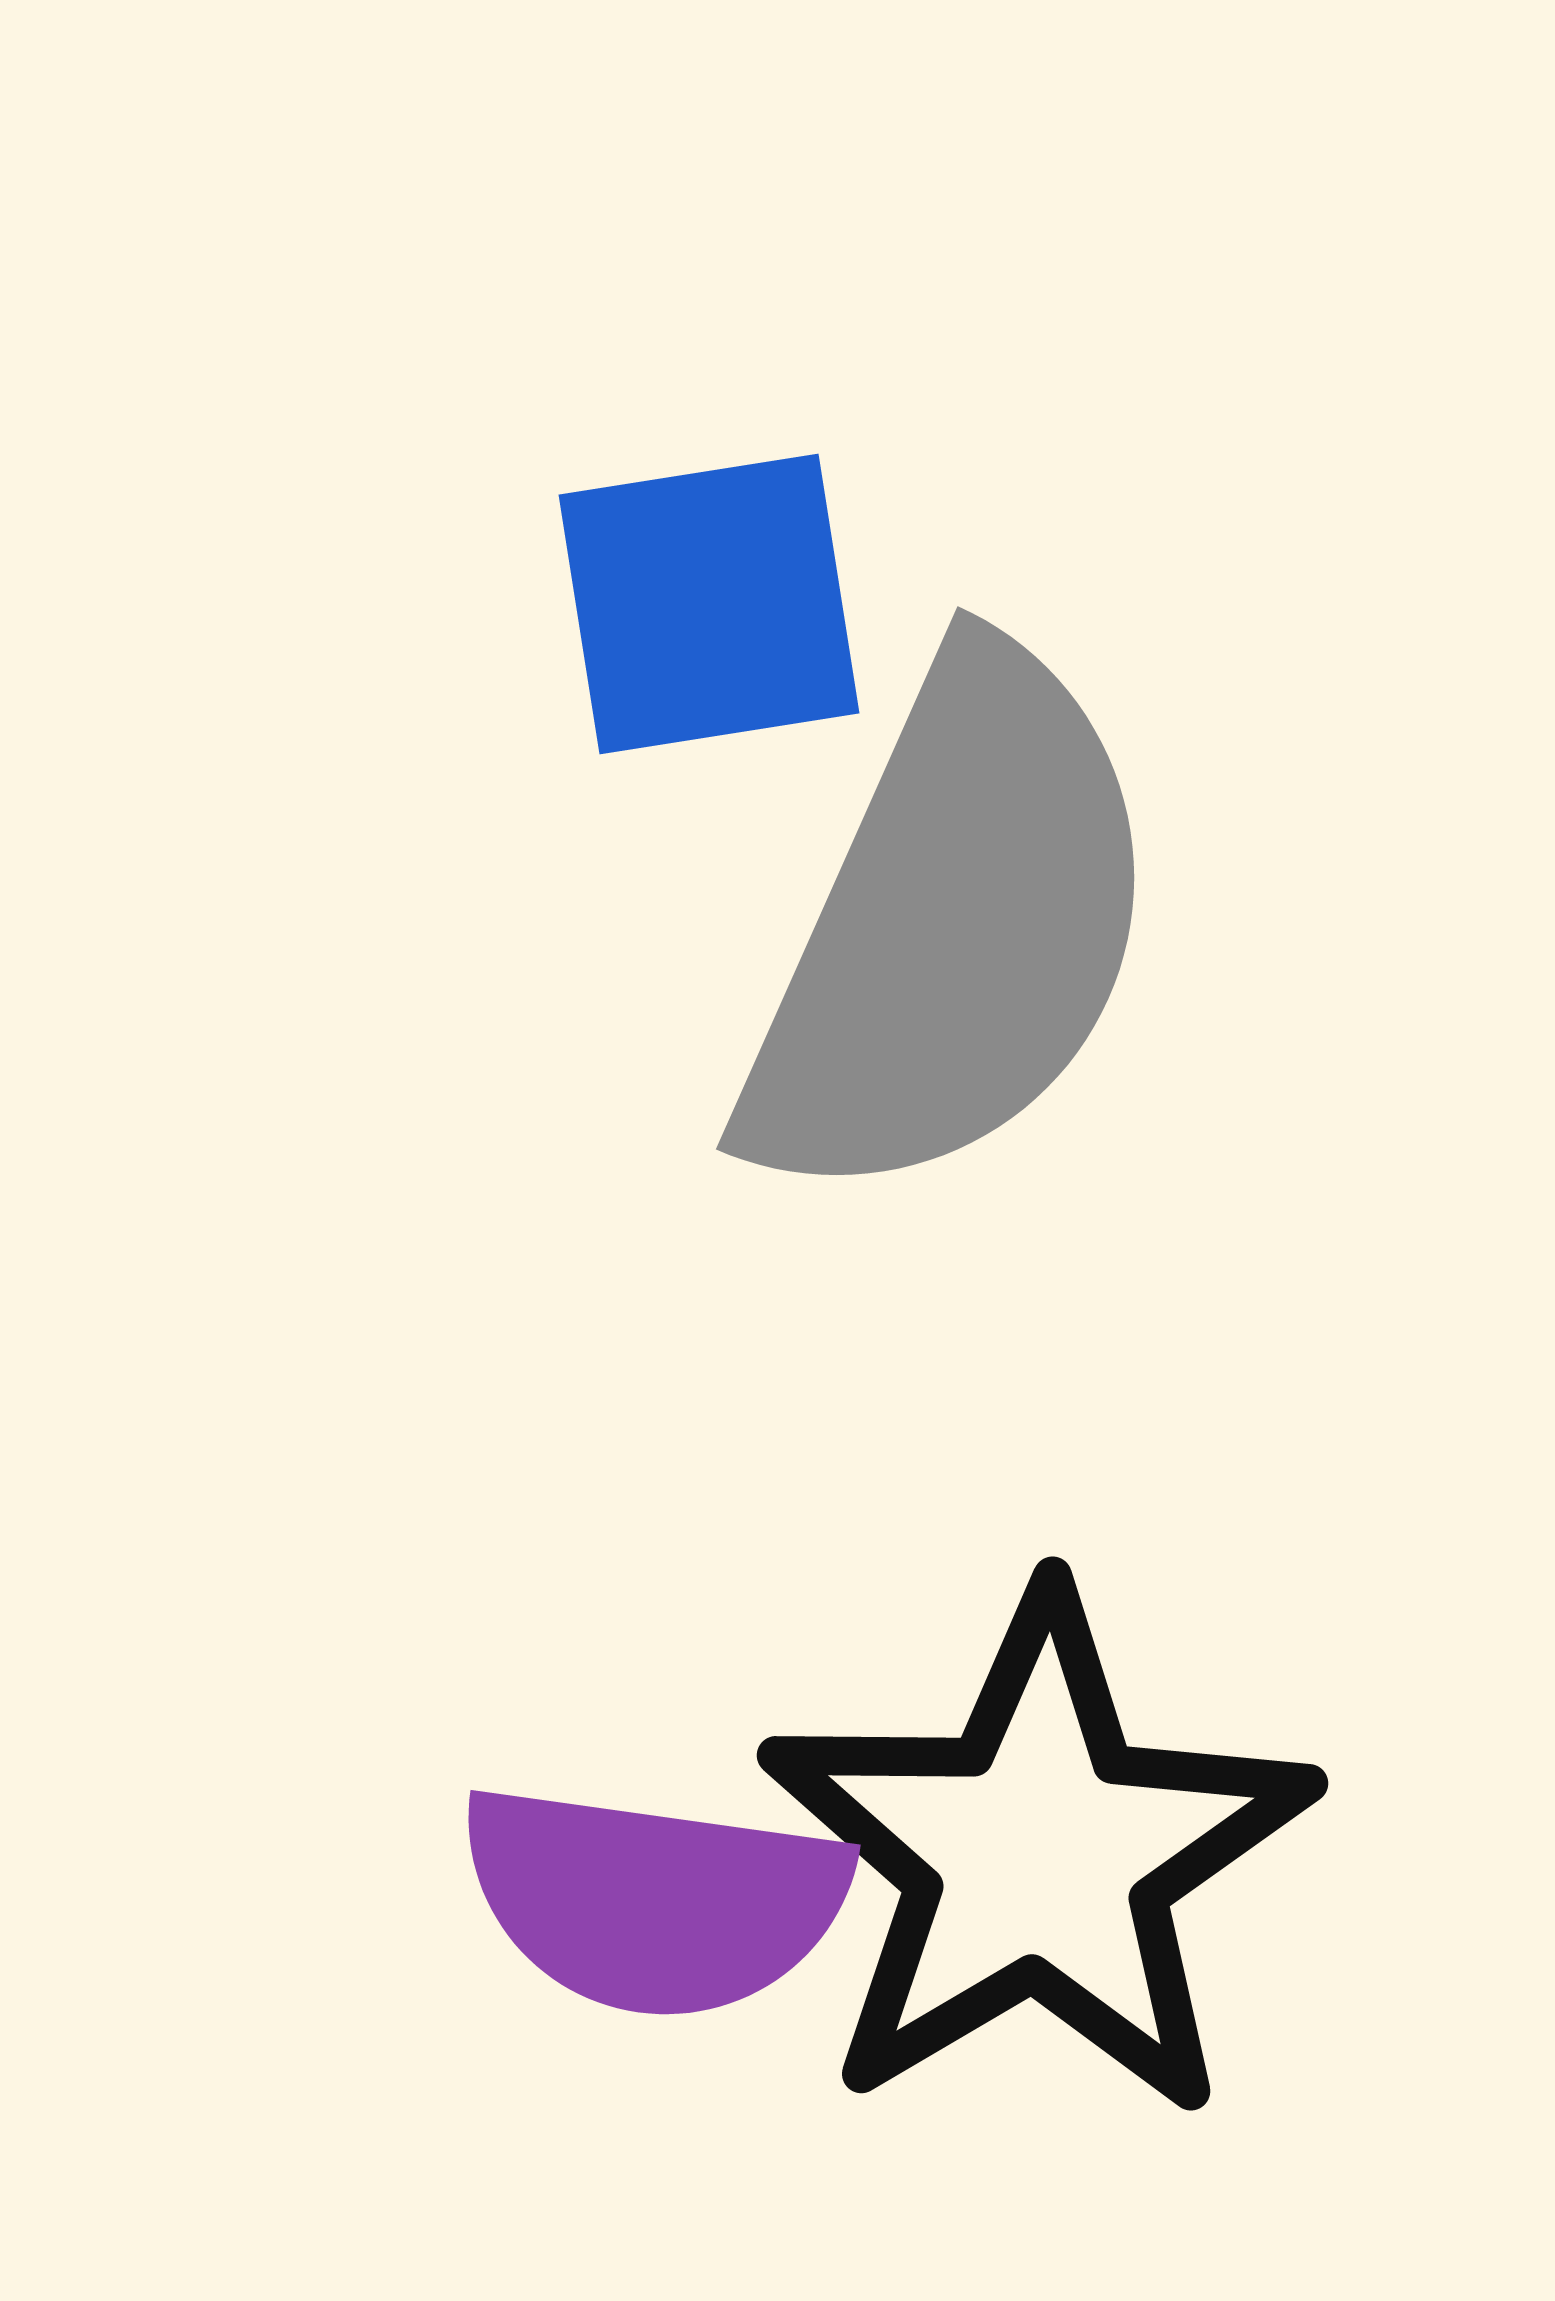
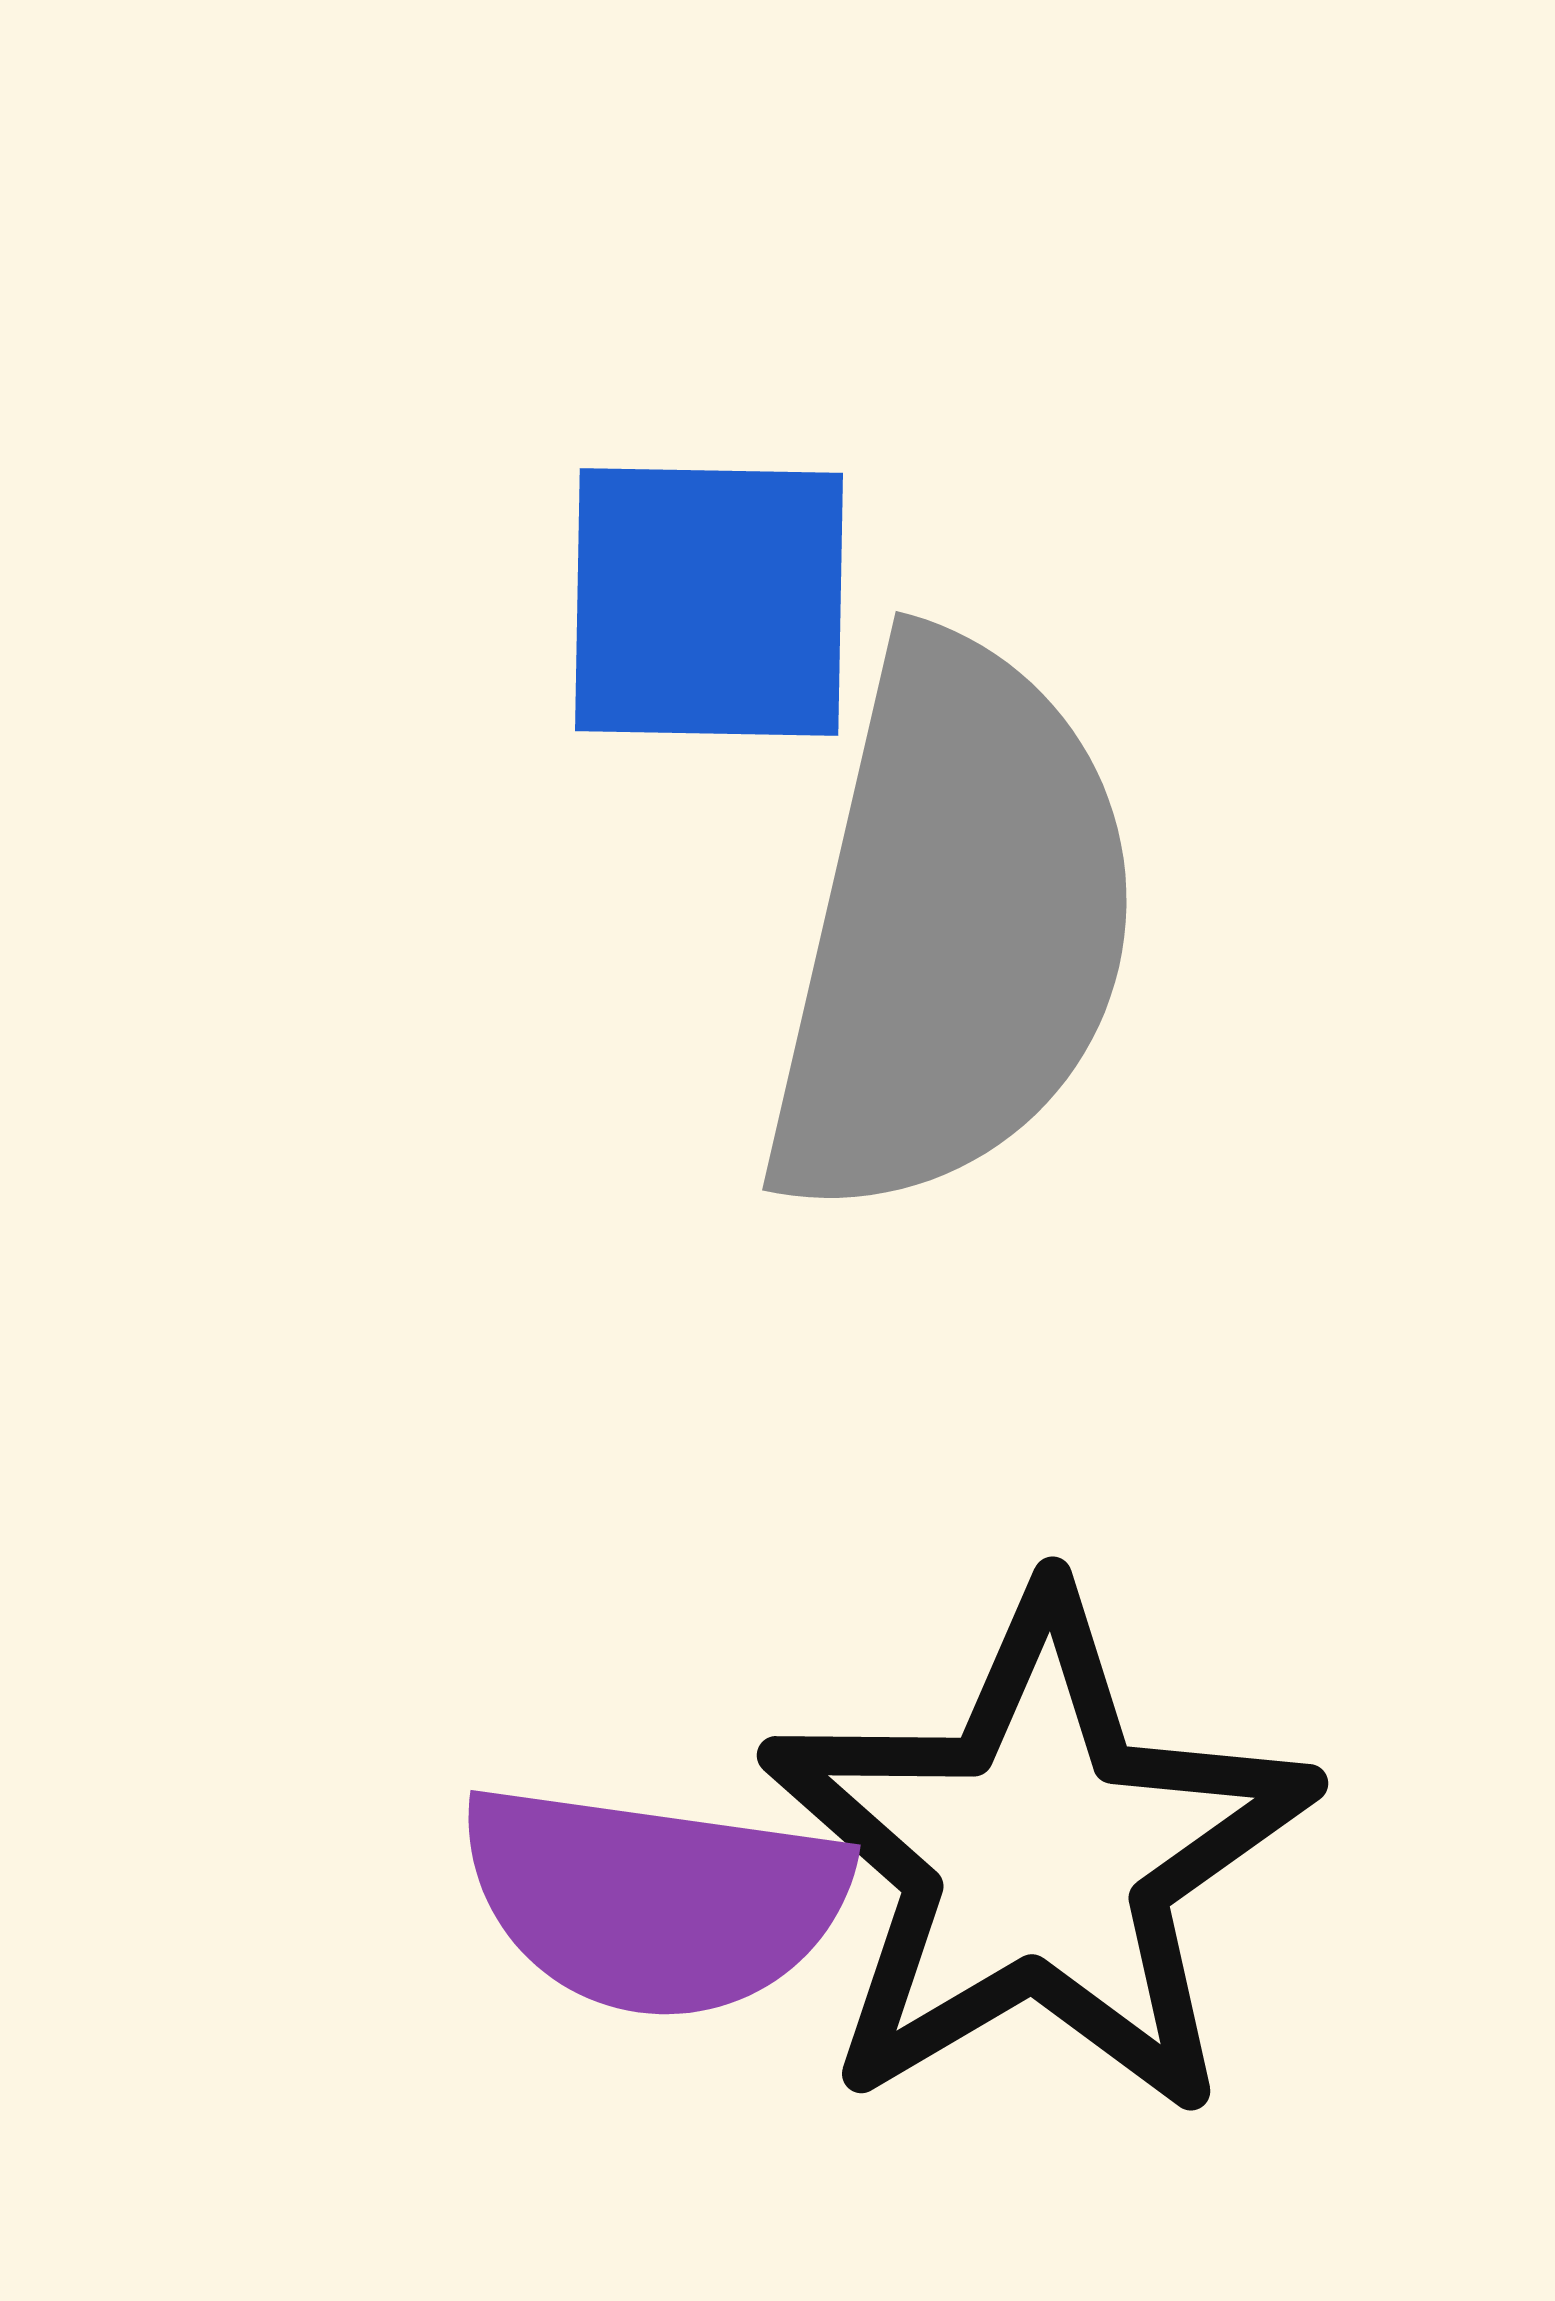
blue square: moved 2 px up; rotated 10 degrees clockwise
gray semicircle: rotated 11 degrees counterclockwise
